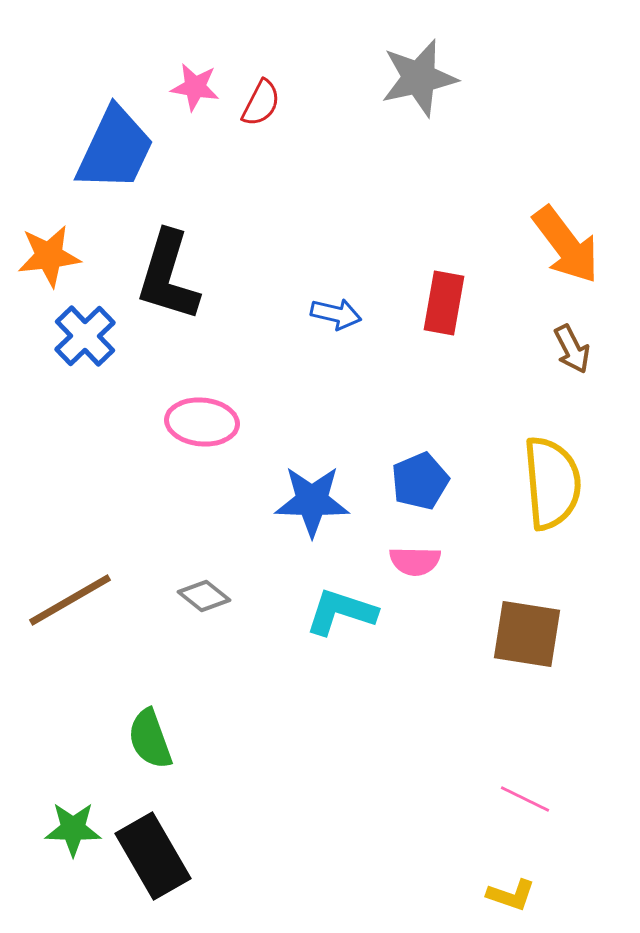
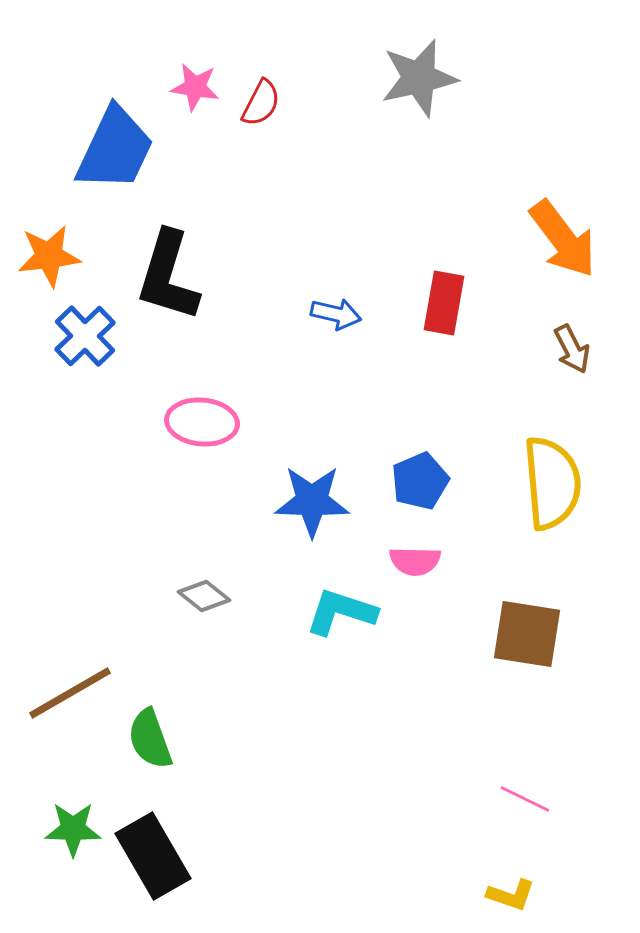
orange arrow: moved 3 px left, 6 px up
brown line: moved 93 px down
